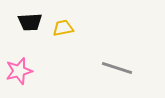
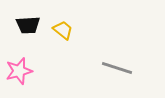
black trapezoid: moved 2 px left, 3 px down
yellow trapezoid: moved 2 px down; rotated 50 degrees clockwise
